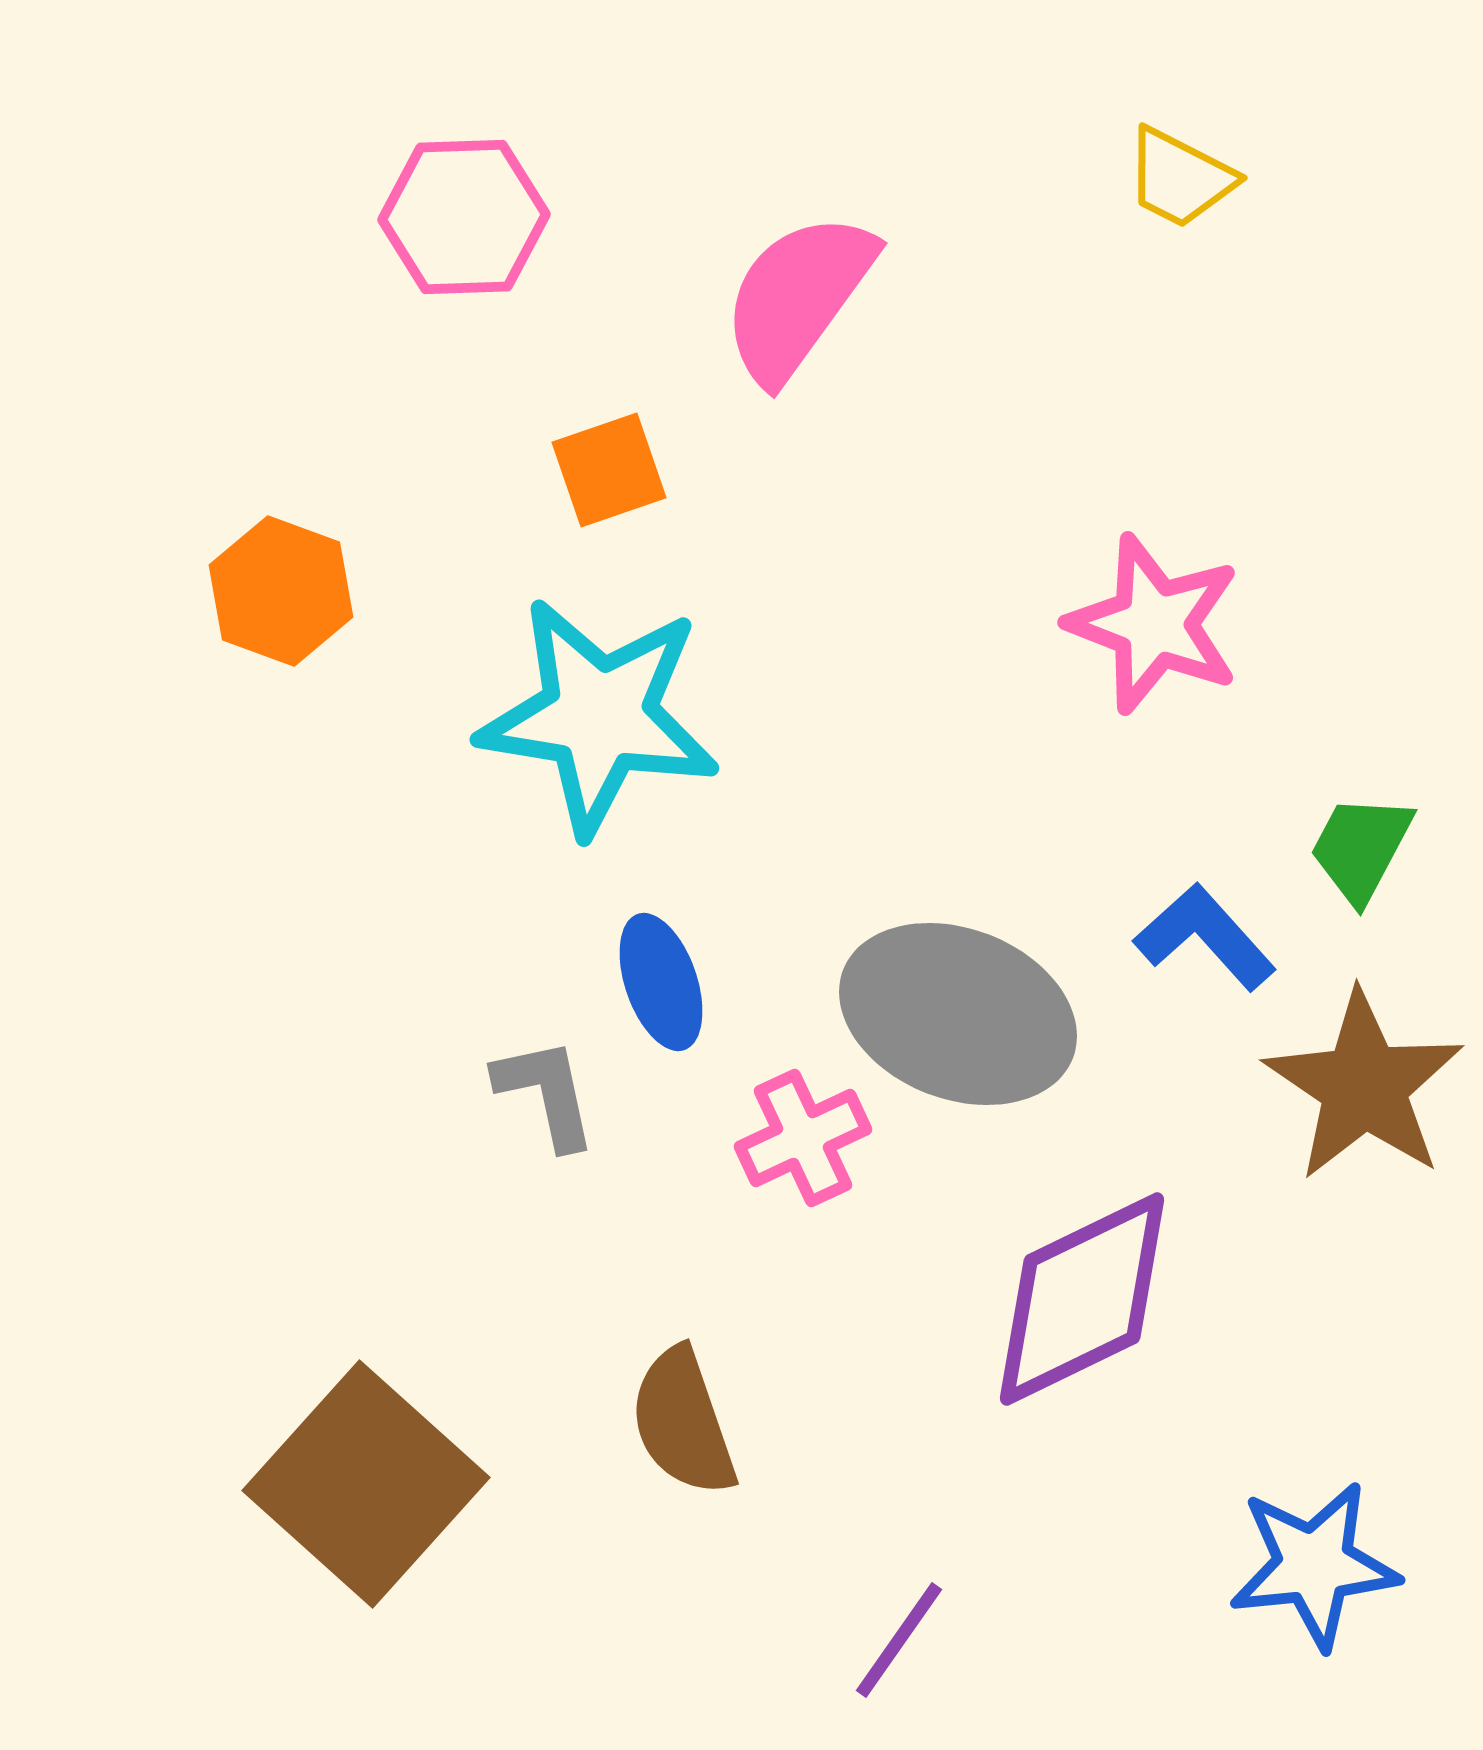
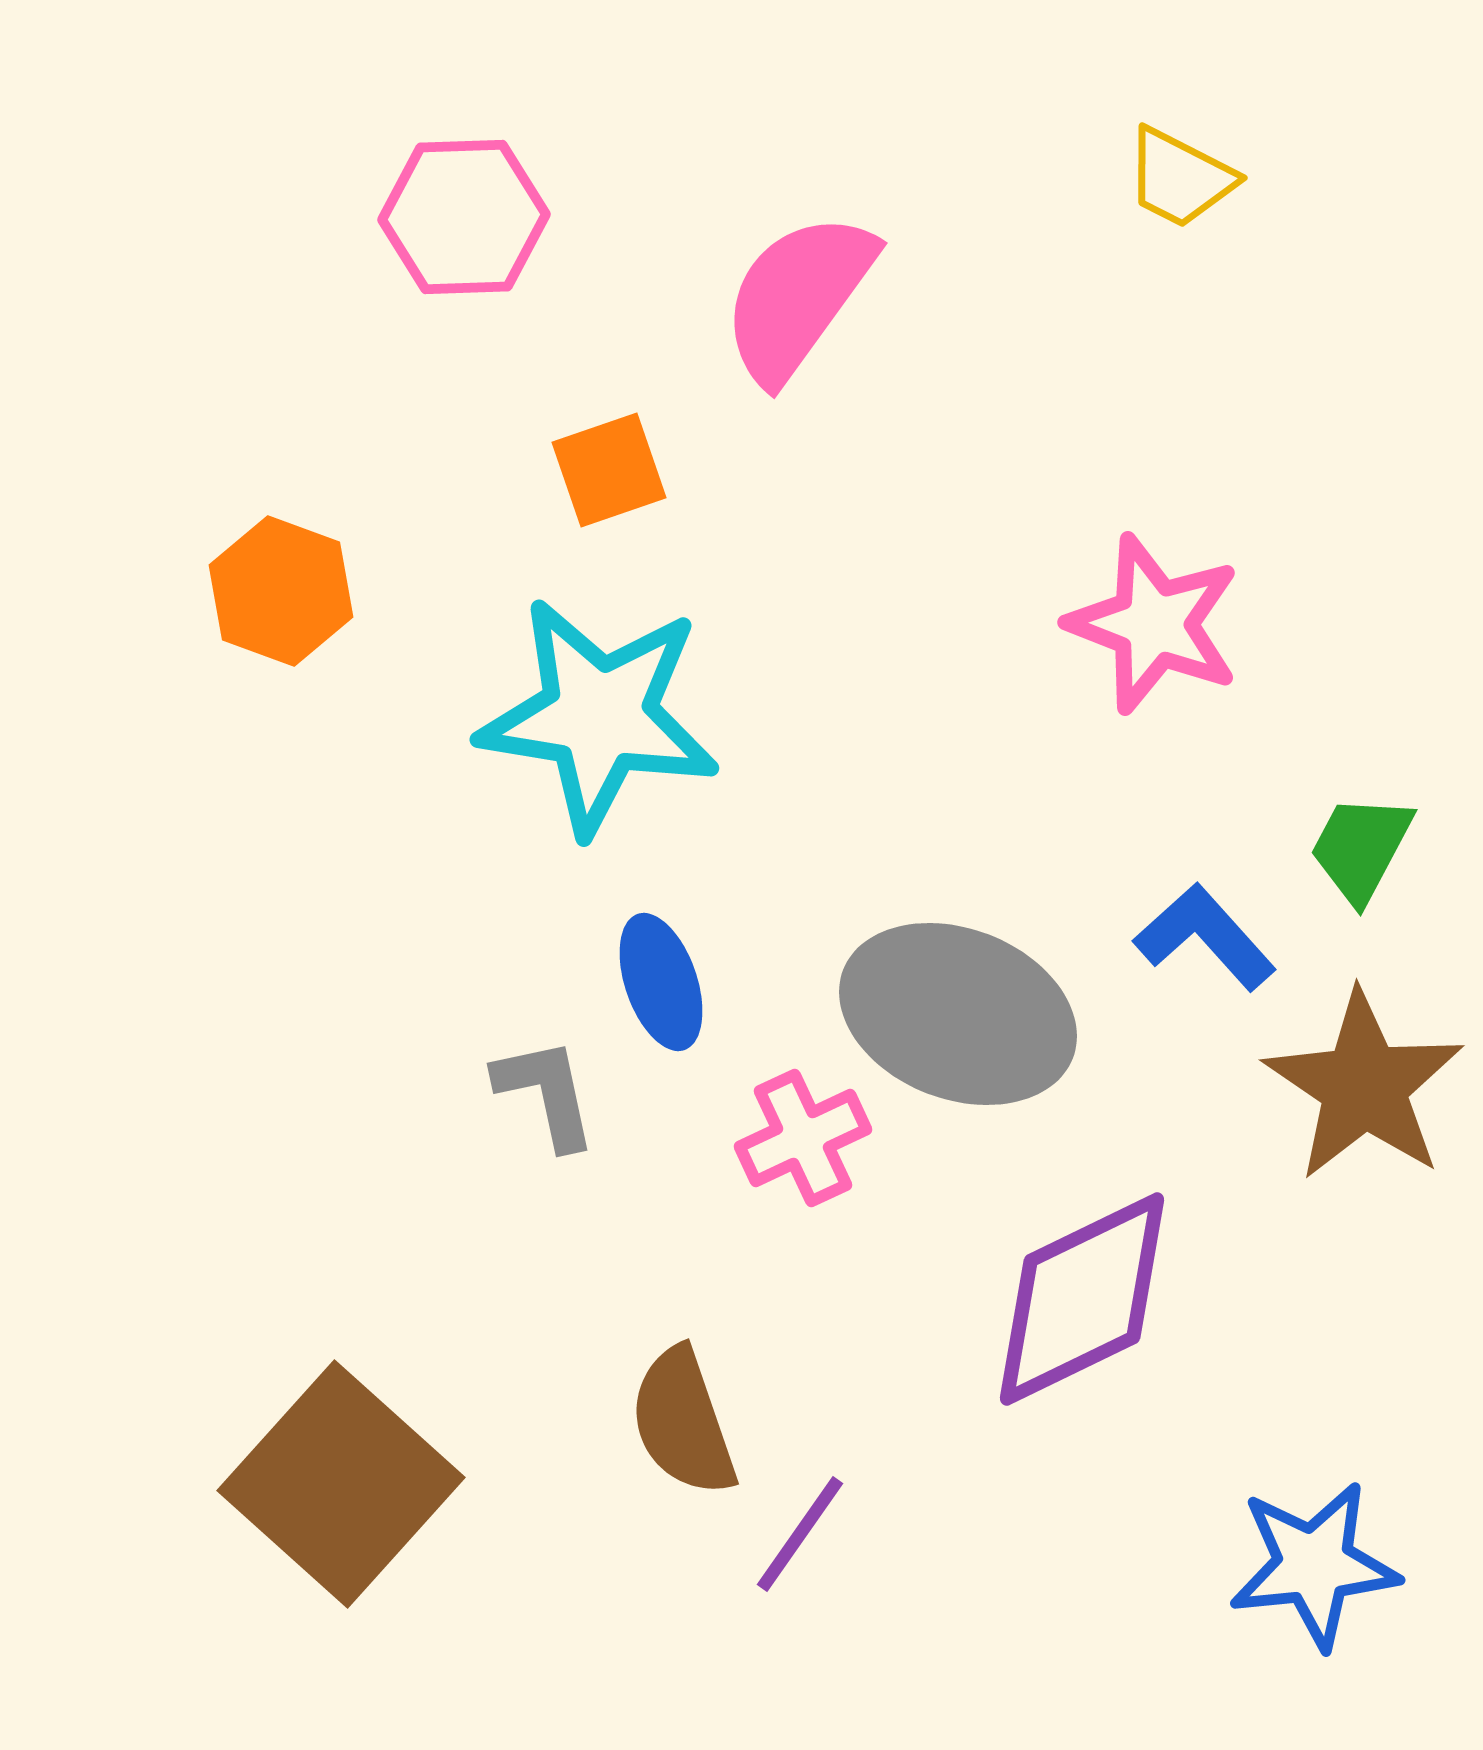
brown square: moved 25 px left
purple line: moved 99 px left, 106 px up
